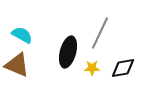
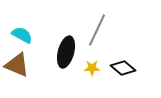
gray line: moved 3 px left, 3 px up
black ellipse: moved 2 px left
black diamond: rotated 50 degrees clockwise
